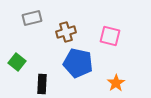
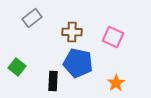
gray rectangle: rotated 24 degrees counterclockwise
brown cross: moved 6 px right; rotated 18 degrees clockwise
pink square: moved 3 px right, 1 px down; rotated 10 degrees clockwise
green square: moved 5 px down
black rectangle: moved 11 px right, 3 px up
